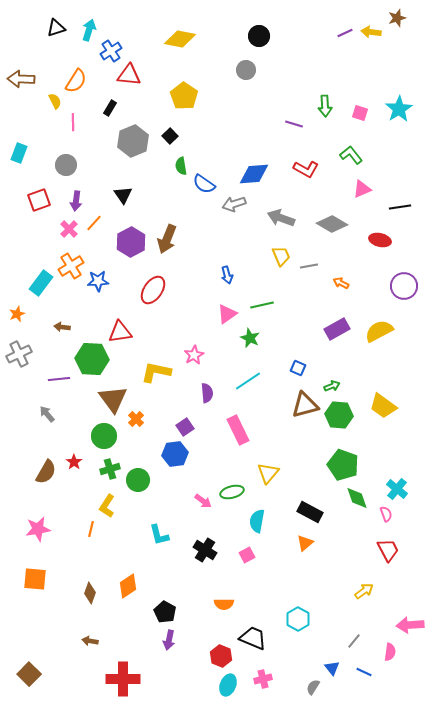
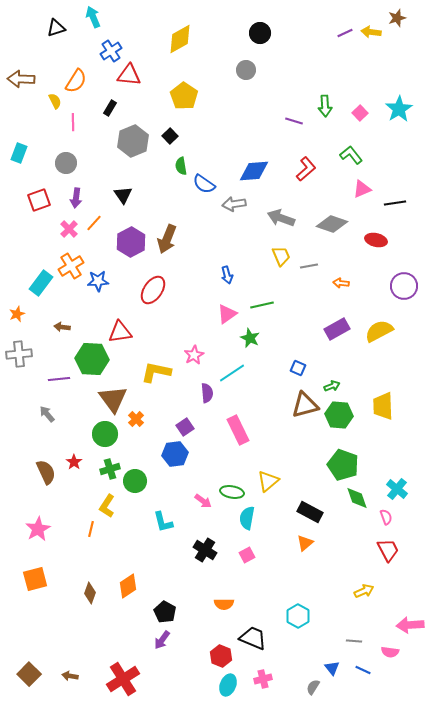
cyan arrow at (89, 30): moved 4 px right, 13 px up; rotated 40 degrees counterclockwise
black circle at (259, 36): moved 1 px right, 3 px up
yellow diamond at (180, 39): rotated 40 degrees counterclockwise
pink square at (360, 113): rotated 28 degrees clockwise
purple line at (294, 124): moved 3 px up
gray circle at (66, 165): moved 2 px up
red L-shape at (306, 169): rotated 70 degrees counterclockwise
blue diamond at (254, 174): moved 3 px up
purple arrow at (76, 201): moved 3 px up
gray arrow at (234, 204): rotated 10 degrees clockwise
black line at (400, 207): moved 5 px left, 4 px up
gray diamond at (332, 224): rotated 12 degrees counterclockwise
red ellipse at (380, 240): moved 4 px left
orange arrow at (341, 283): rotated 21 degrees counterclockwise
gray cross at (19, 354): rotated 20 degrees clockwise
cyan line at (248, 381): moved 16 px left, 8 px up
yellow trapezoid at (383, 406): rotated 52 degrees clockwise
green circle at (104, 436): moved 1 px right, 2 px up
brown semicircle at (46, 472): rotated 55 degrees counterclockwise
yellow triangle at (268, 473): moved 8 px down; rotated 10 degrees clockwise
green circle at (138, 480): moved 3 px left, 1 px down
green ellipse at (232, 492): rotated 25 degrees clockwise
pink semicircle at (386, 514): moved 3 px down
cyan semicircle at (257, 521): moved 10 px left, 3 px up
pink star at (38, 529): rotated 20 degrees counterclockwise
cyan L-shape at (159, 535): moved 4 px right, 13 px up
orange square at (35, 579): rotated 20 degrees counterclockwise
yellow arrow at (364, 591): rotated 12 degrees clockwise
cyan hexagon at (298, 619): moved 3 px up
purple arrow at (169, 640): moved 7 px left; rotated 24 degrees clockwise
brown arrow at (90, 641): moved 20 px left, 35 px down
gray line at (354, 641): rotated 56 degrees clockwise
pink semicircle at (390, 652): rotated 90 degrees clockwise
blue line at (364, 672): moved 1 px left, 2 px up
red cross at (123, 679): rotated 32 degrees counterclockwise
